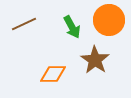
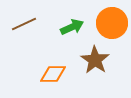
orange circle: moved 3 px right, 3 px down
green arrow: rotated 85 degrees counterclockwise
